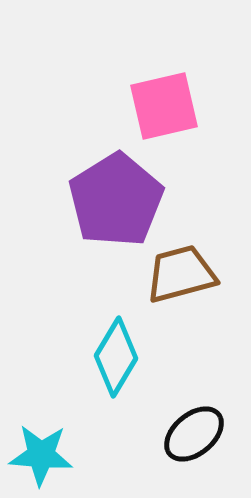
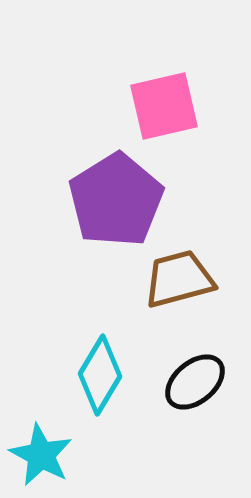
brown trapezoid: moved 2 px left, 5 px down
cyan diamond: moved 16 px left, 18 px down
black ellipse: moved 1 px right, 52 px up
cyan star: rotated 24 degrees clockwise
